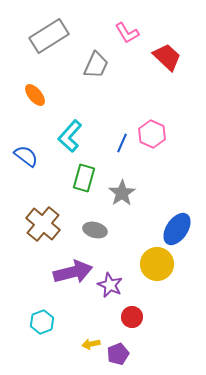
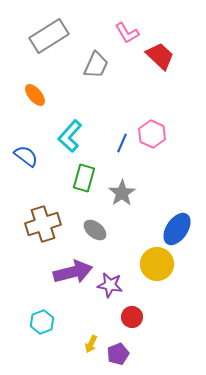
red trapezoid: moved 7 px left, 1 px up
brown cross: rotated 32 degrees clockwise
gray ellipse: rotated 25 degrees clockwise
purple star: rotated 15 degrees counterclockwise
yellow arrow: rotated 54 degrees counterclockwise
